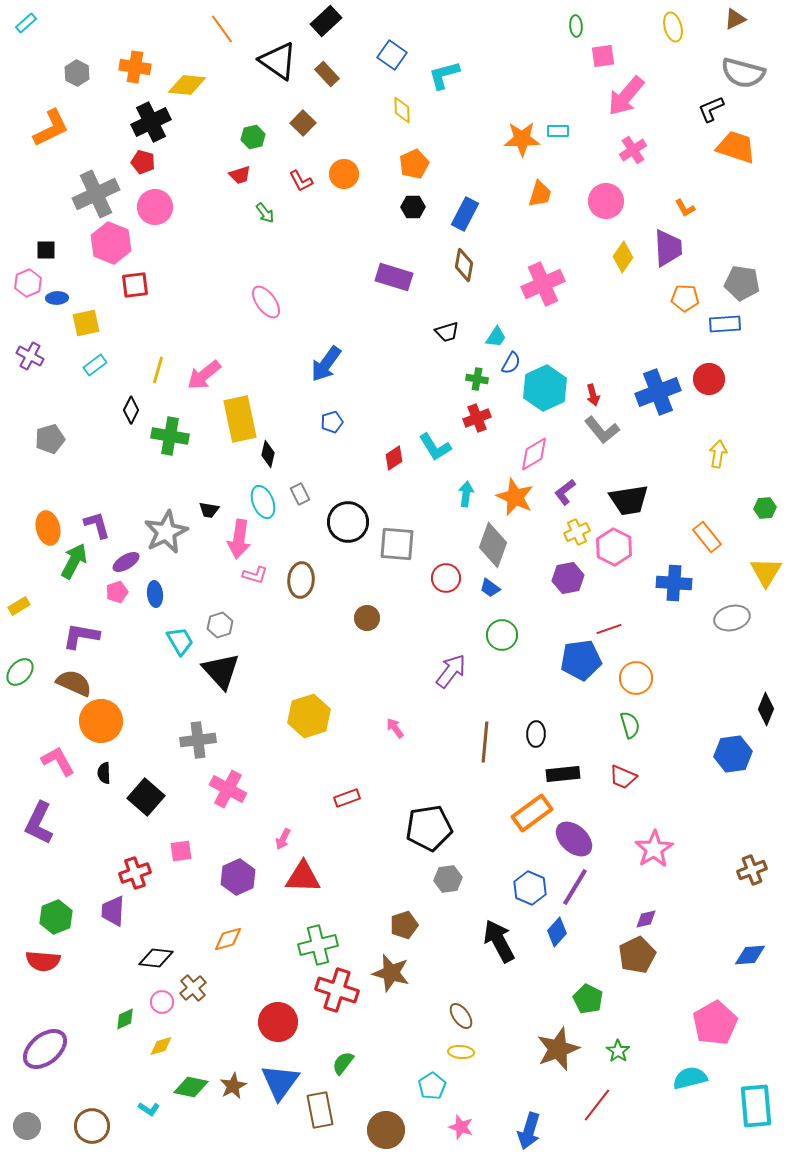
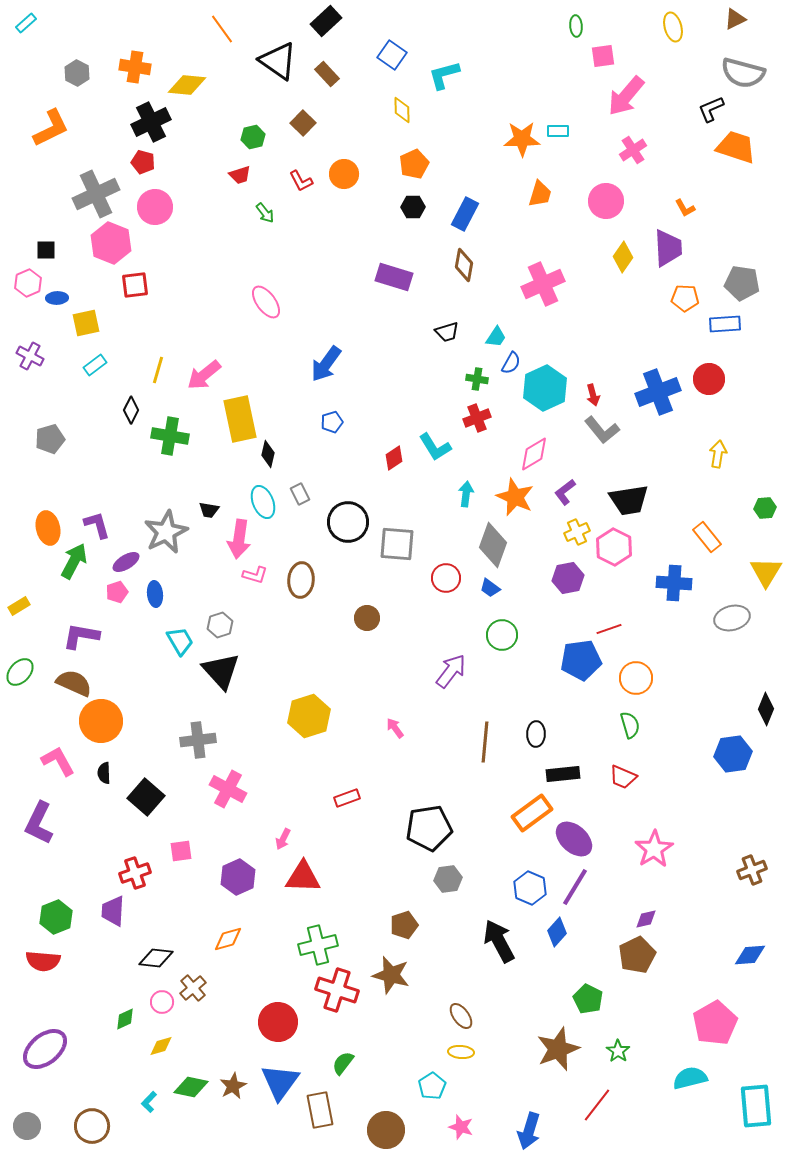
brown star at (391, 973): moved 2 px down
cyan L-shape at (149, 1109): moved 7 px up; rotated 100 degrees clockwise
